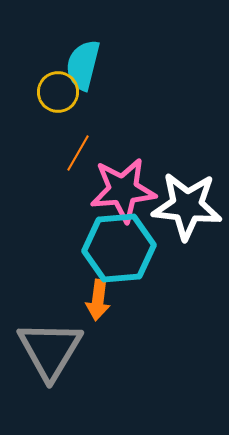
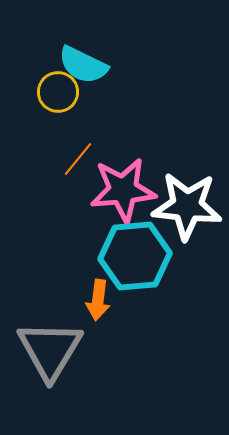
cyan semicircle: rotated 78 degrees counterclockwise
orange line: moved 6 px down; rotated 9 degrees clockwise
cyan hexagon: moved 16 px right, 8 px down
